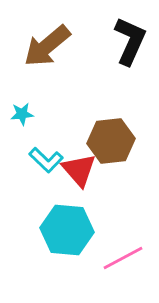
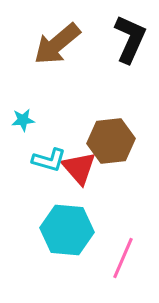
black L-shape: moved 2 px up
brown arrow: moved 10 px right, 2 px up
cyan star: moved 1 px right, 6 px down
cyan L-shape: moved 3 px right; rotated 28 degrees counterclockwise
red triangle: moved 2 px up
pink line: rotated 39 degrees counterclockwise
